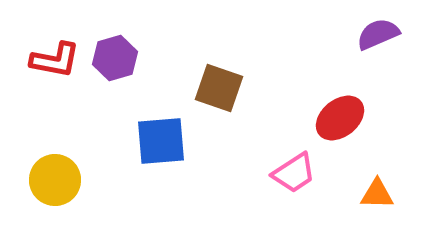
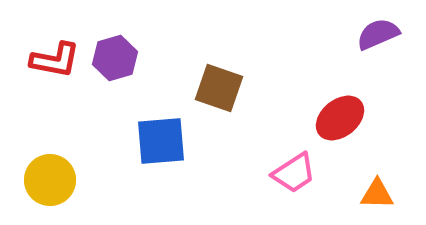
yellow circle: moved 5 px left
